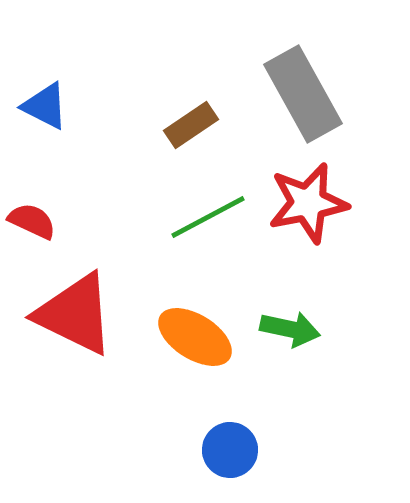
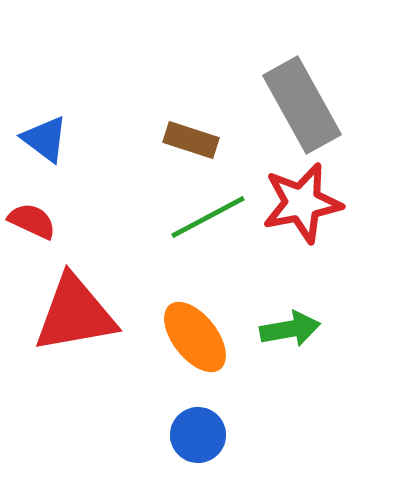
gray rectangle: moved 1 px left, 11 px down
blue triangle: moved 33 px down; rotated 10 degrees clockwise
brown rectangle: moved 15 px down; rotated 52 degrees clockwise
red star: moved 6 px left
red triangle: rotated 36 degrees counterclockwise
green arrow: rotated 22 degrees counterclockwise
orange ellipse: rotated 20 degrees clockwise
blue circle: moved 32 px left, 15 px up
